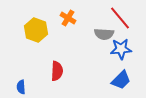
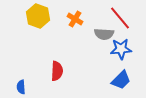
orange cross: moved 7 px right, 1 px down
yellow hexagon: moved 2 px right, 14 px up
